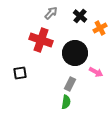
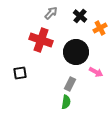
black circle: moved 1 px right, 1 px up
